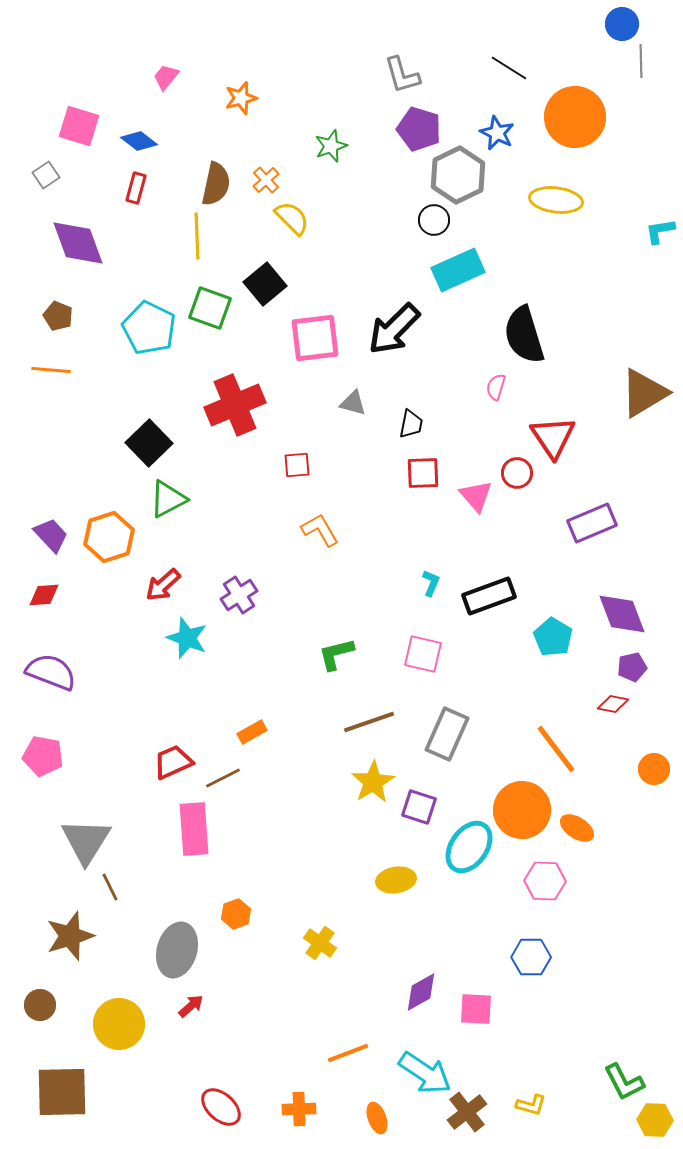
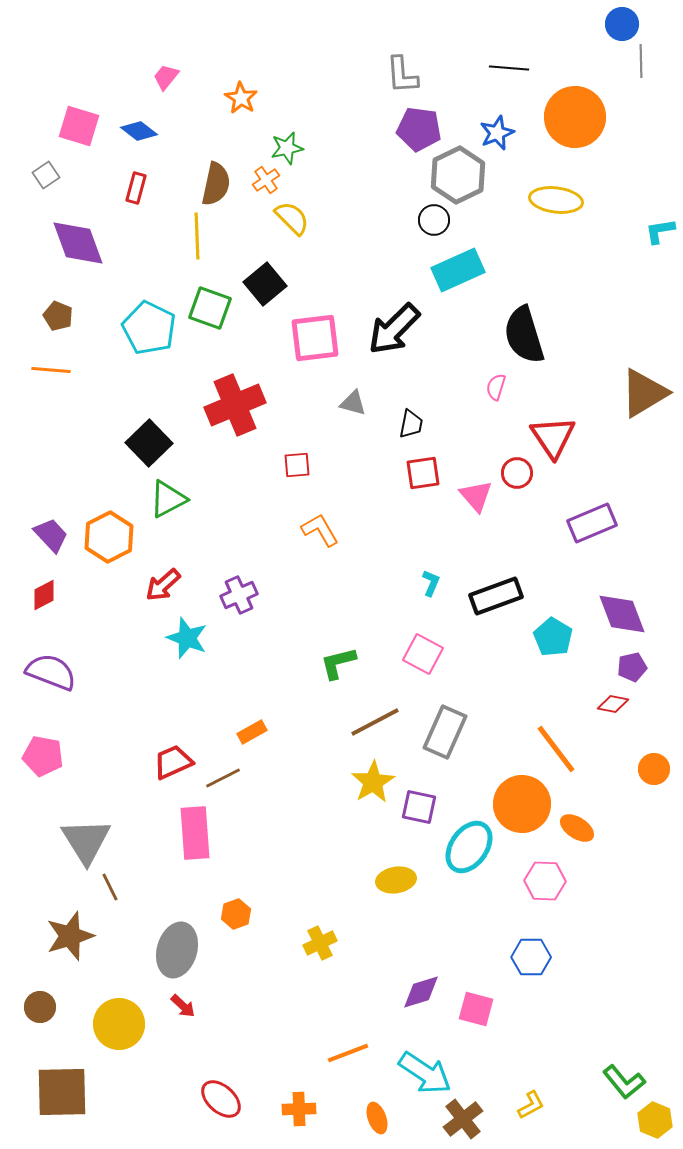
black line at (509, 68): rotated 27 degrees counterclockwise
gray L-shape at (402, 75): rotated 12 degrees clockwise
orange star at (241, 98): rotated 24 degrees counterclockwise
purple pentagon at (419, 129): rotated 9 degrees counterclockwise
blue star at (497, 133): rotated 24 degrees clockwise
blue diamond at (139, 141): moved 10 px up
green star at (331, 146): moved 44 px left, 2 px down; rotated 8 degrees clockwise
orange cross at (266, 180): rotated 8 degrees clockwise
red square at (423, 473): rotated 6 degrees counterclockwise
orange hexagon at (109, 537): rotated 9 degrees counterclockwise
red diamond at (44, 595): rotated 24 degrees counterclockwise
purple cross at (239, 595): rotated 9 degrees clockwise
black rectangle at (489, 596): moved 7 px right
green L-shape at (336, 654): moved 2 px right, 9 px down
pink square at (423, 654): rotated 15 degrees clockwise
brown line at (369, 722): moved 6 px right; rotated 9 degrees counterclockwise
gray rectangle at (447, 734): moved 2 px left, 2 px up
purple square at (419, 807): rotated 6 degrees counterclockwise
orange circle at (522, 810): moved 6 px up
pink rectangle at (194, 829): moved 1 px right, 4 px down
gray triangle at (86, 841): rotated 4 degrees counterclockwise
yellow cross at (320, 943): rotated 28 degrees clockwise
purple diamond at (421, 992): rotated 12 degrees clockwise
brown circle at (40, 1005): moved 2 px down
red arrow at (191, 1006): moved 8 px left; rotated 84 degrees clockwise
pink square at (476, 1009): rotated 12 degrees clockwise
green L-shape at (624, 1082): rotated 12 degrees counterclockwise
yellow L-shape at (531, 1105): rotated 44 degrees counterclockwise
red ellipse at (221, 1107): moved 8 px up
brown cross at (467, 1112): moved 4 px left, 7 px down
yellow hexagon at (655, 1120): rotated 20 degrees clockwise
